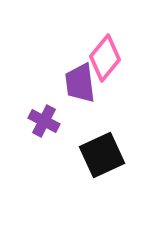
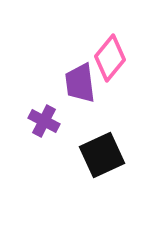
pink diamond: moved 5 px right
